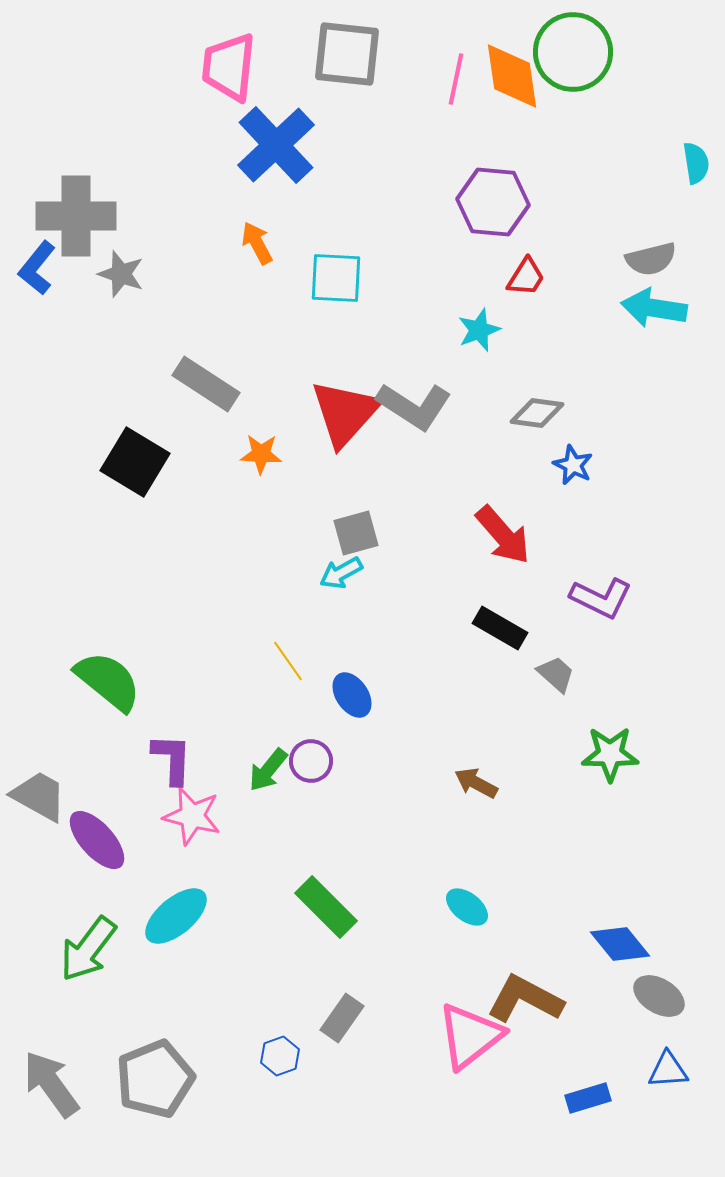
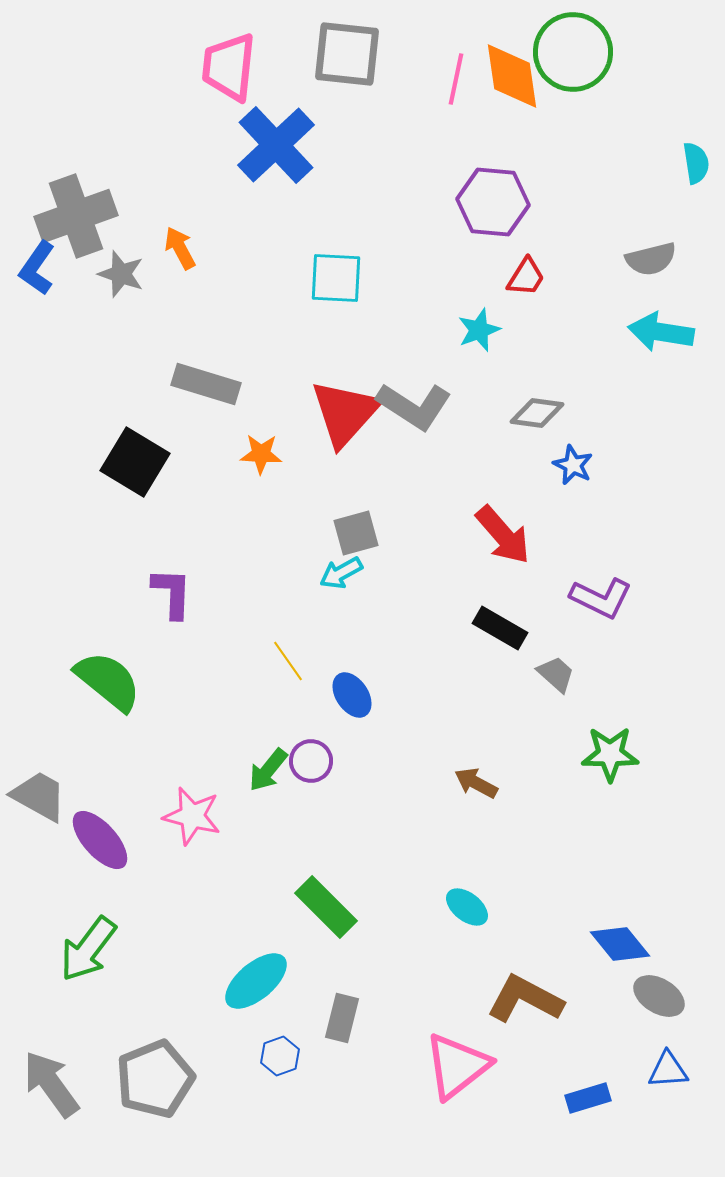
gray cross at (76, 216): rotated 20 degrees counterclockwise
orange arrow at (257, 243): moved 77 px left, 5 px down
blue L-shape at (37, 268): rotated 4 degrees counterclockwise
cyan arrow at (654, 308): moved 7 px right, 24 px down
gray rectangle at (206, 384): rotated 16 degrees counterclockwise
purple L-shape at (172, 759): moved 166 px up
purple ellipse at (97, 840): moved 3 px right
cyan ellipse at (176, 916): moved 80 px right, 65 px down
gray rectangle at (342, 1018): rotated 21 degrees counterclockwise
pink triangle at (470, 1036): moved 13 px left, 30 px down
